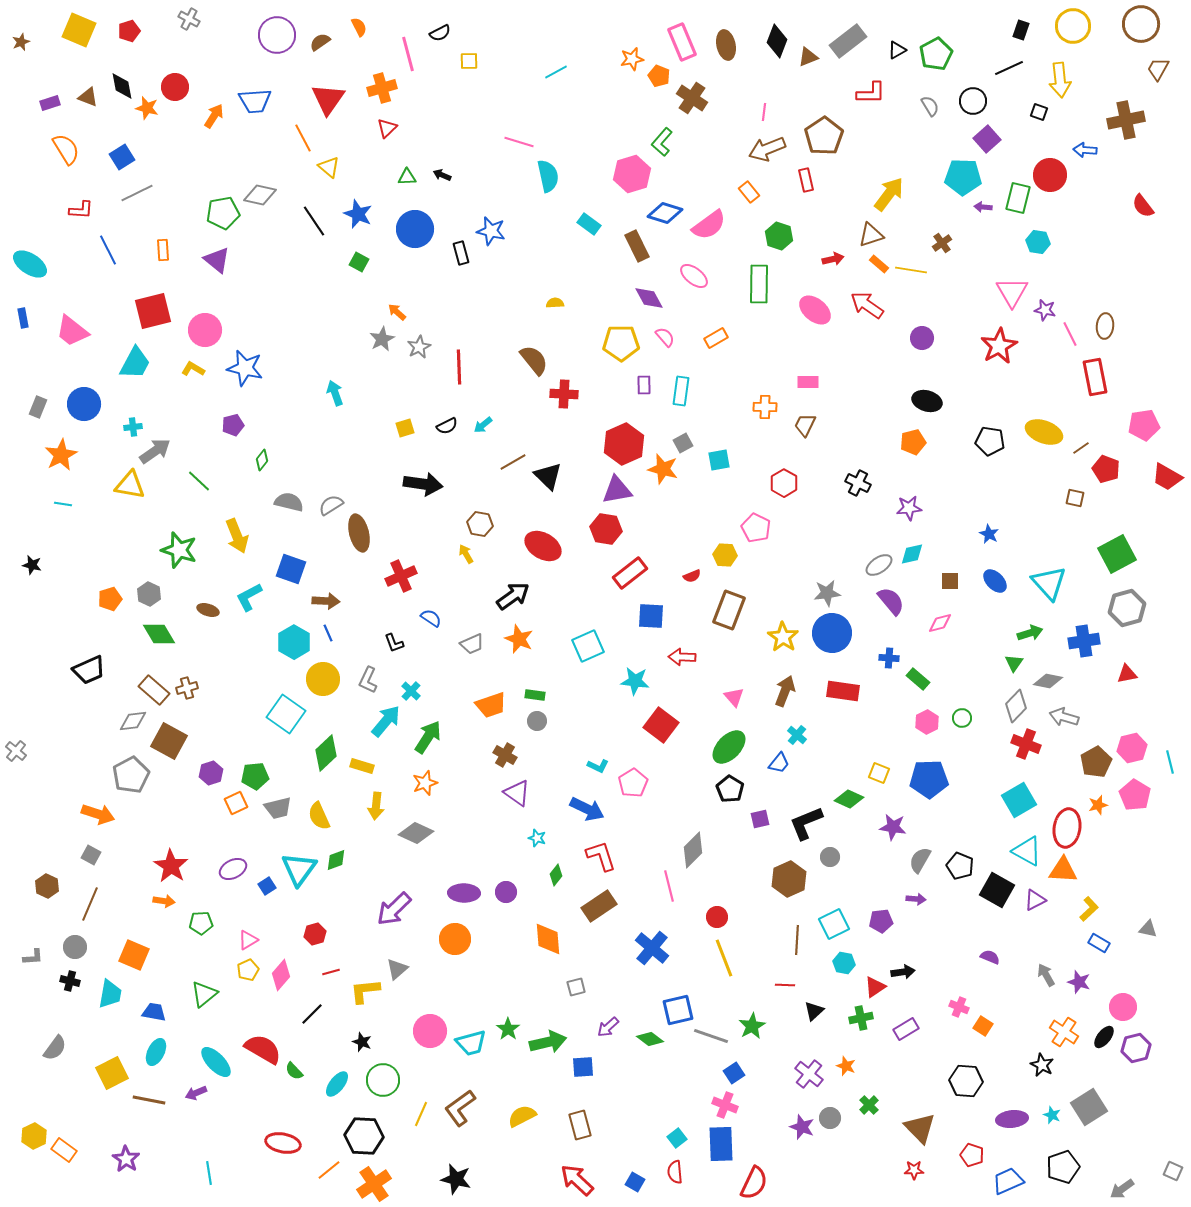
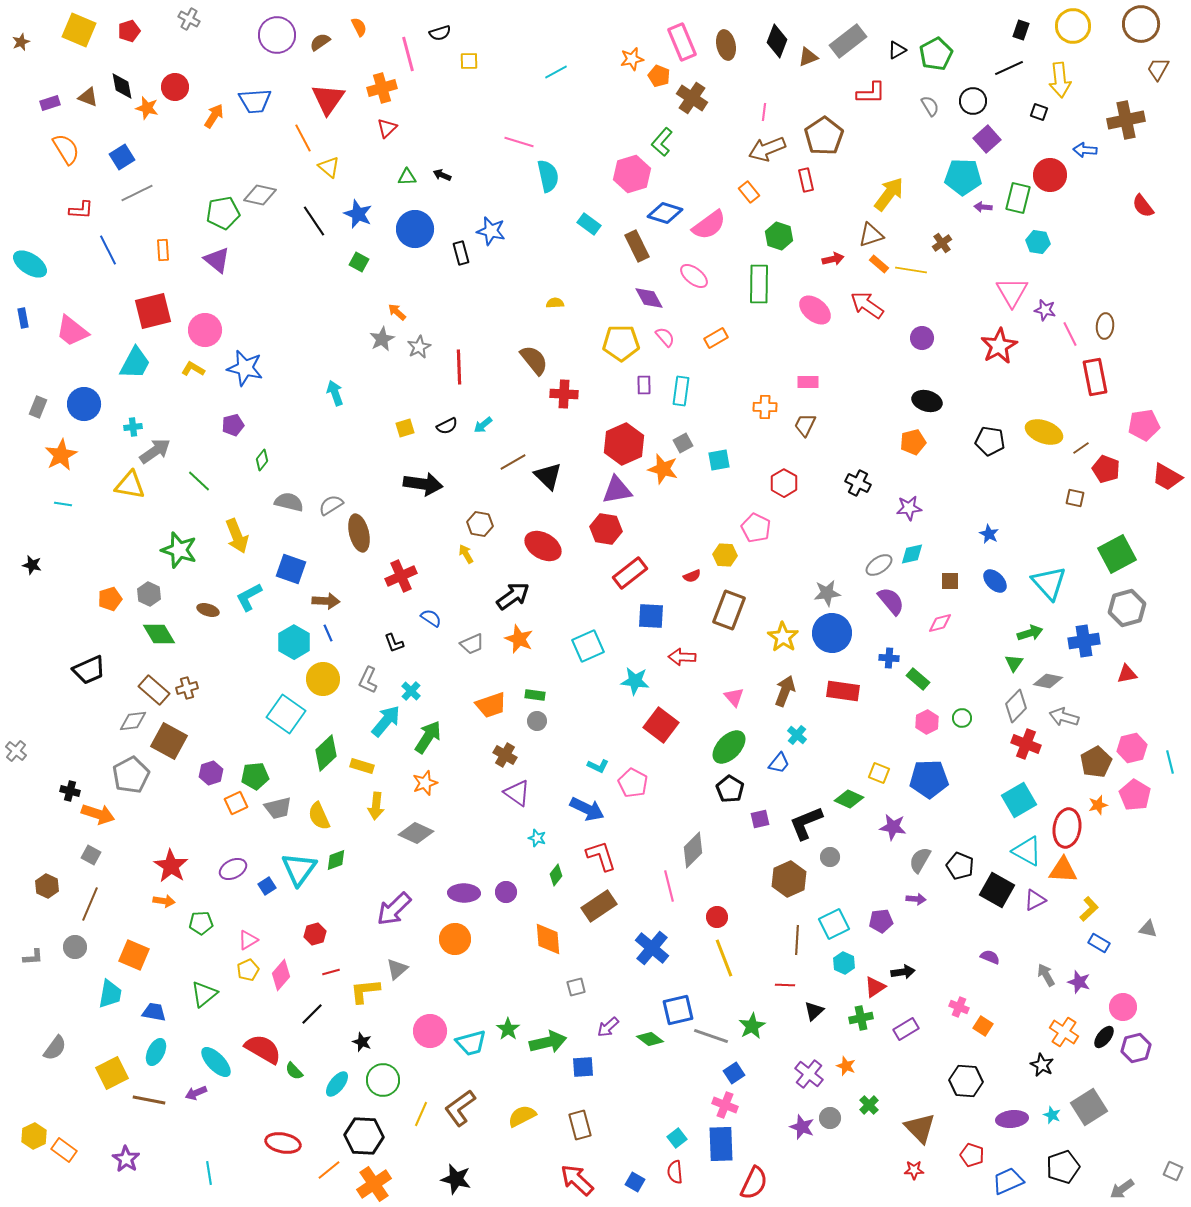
black semicircle at (440, 33): rotated 10 degrees clockwise
pink pentagon at (633, 783): rotated 12 degrees counterclockwise
cyan hexagon at (844, 963): rotated 15 degrees clockwise
black cross at (70, 981): moved 190 px up
